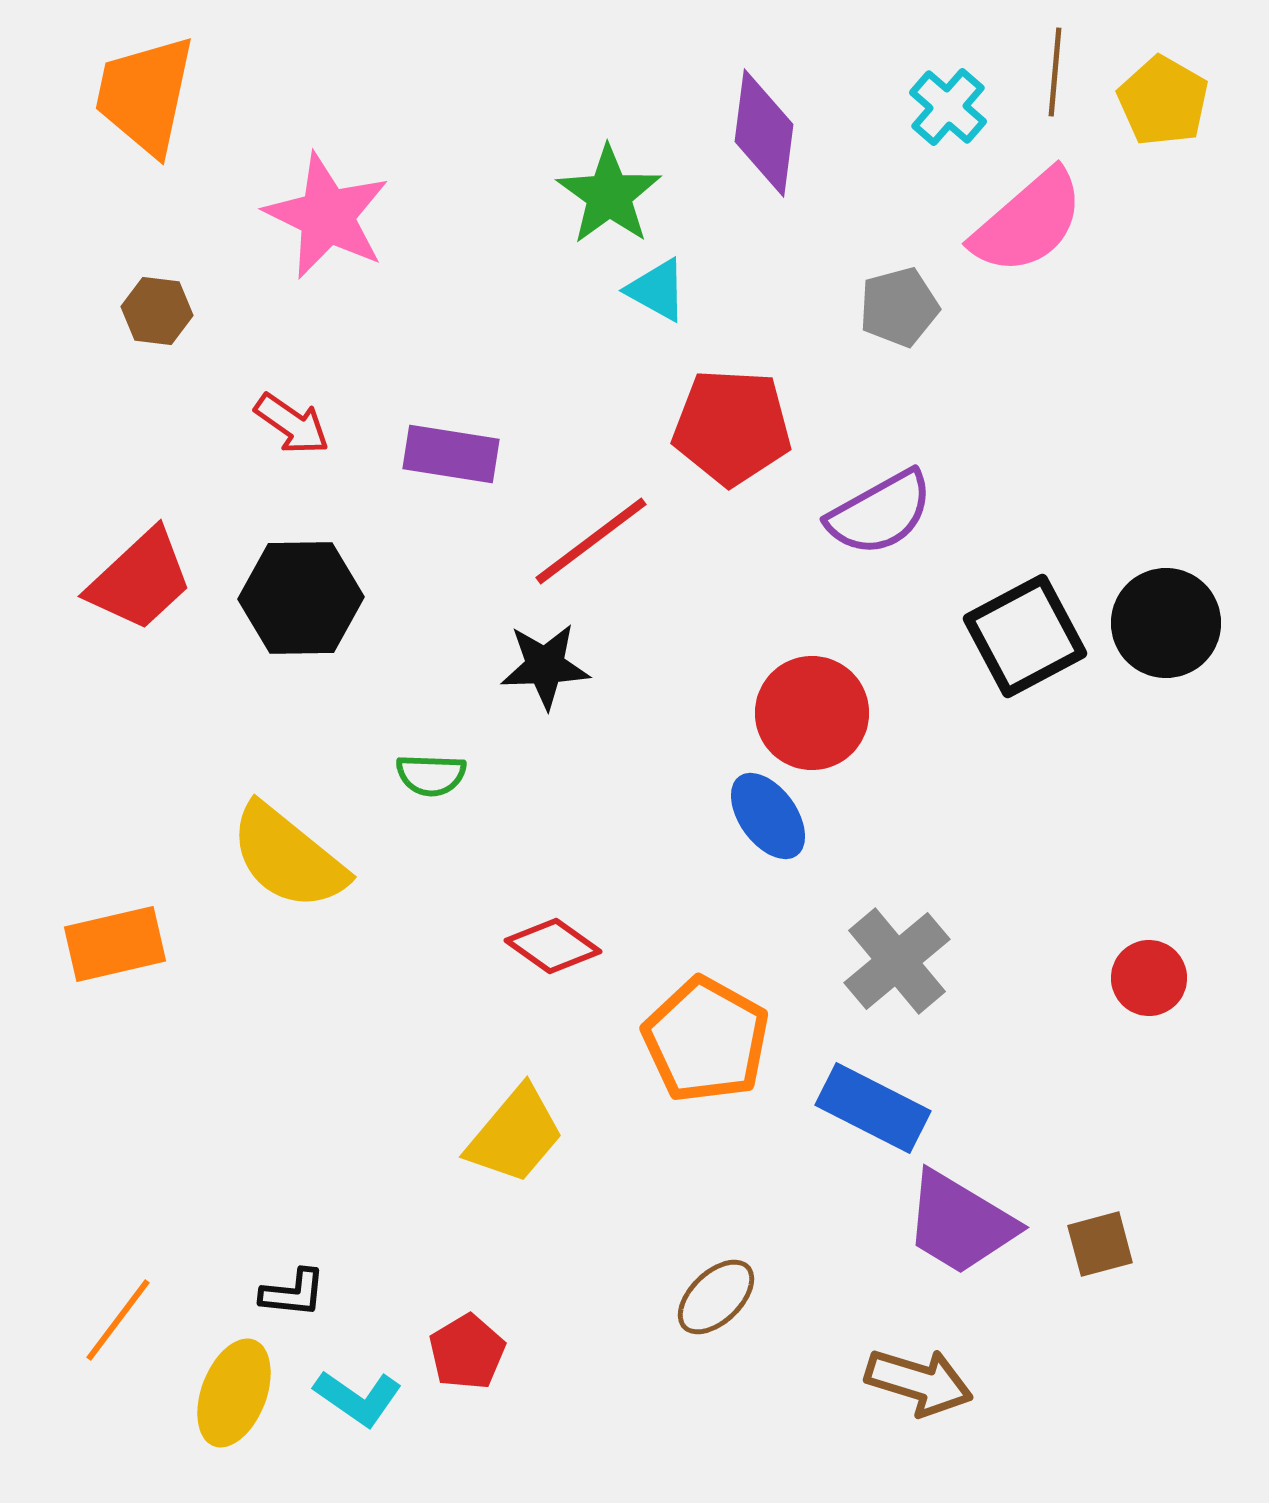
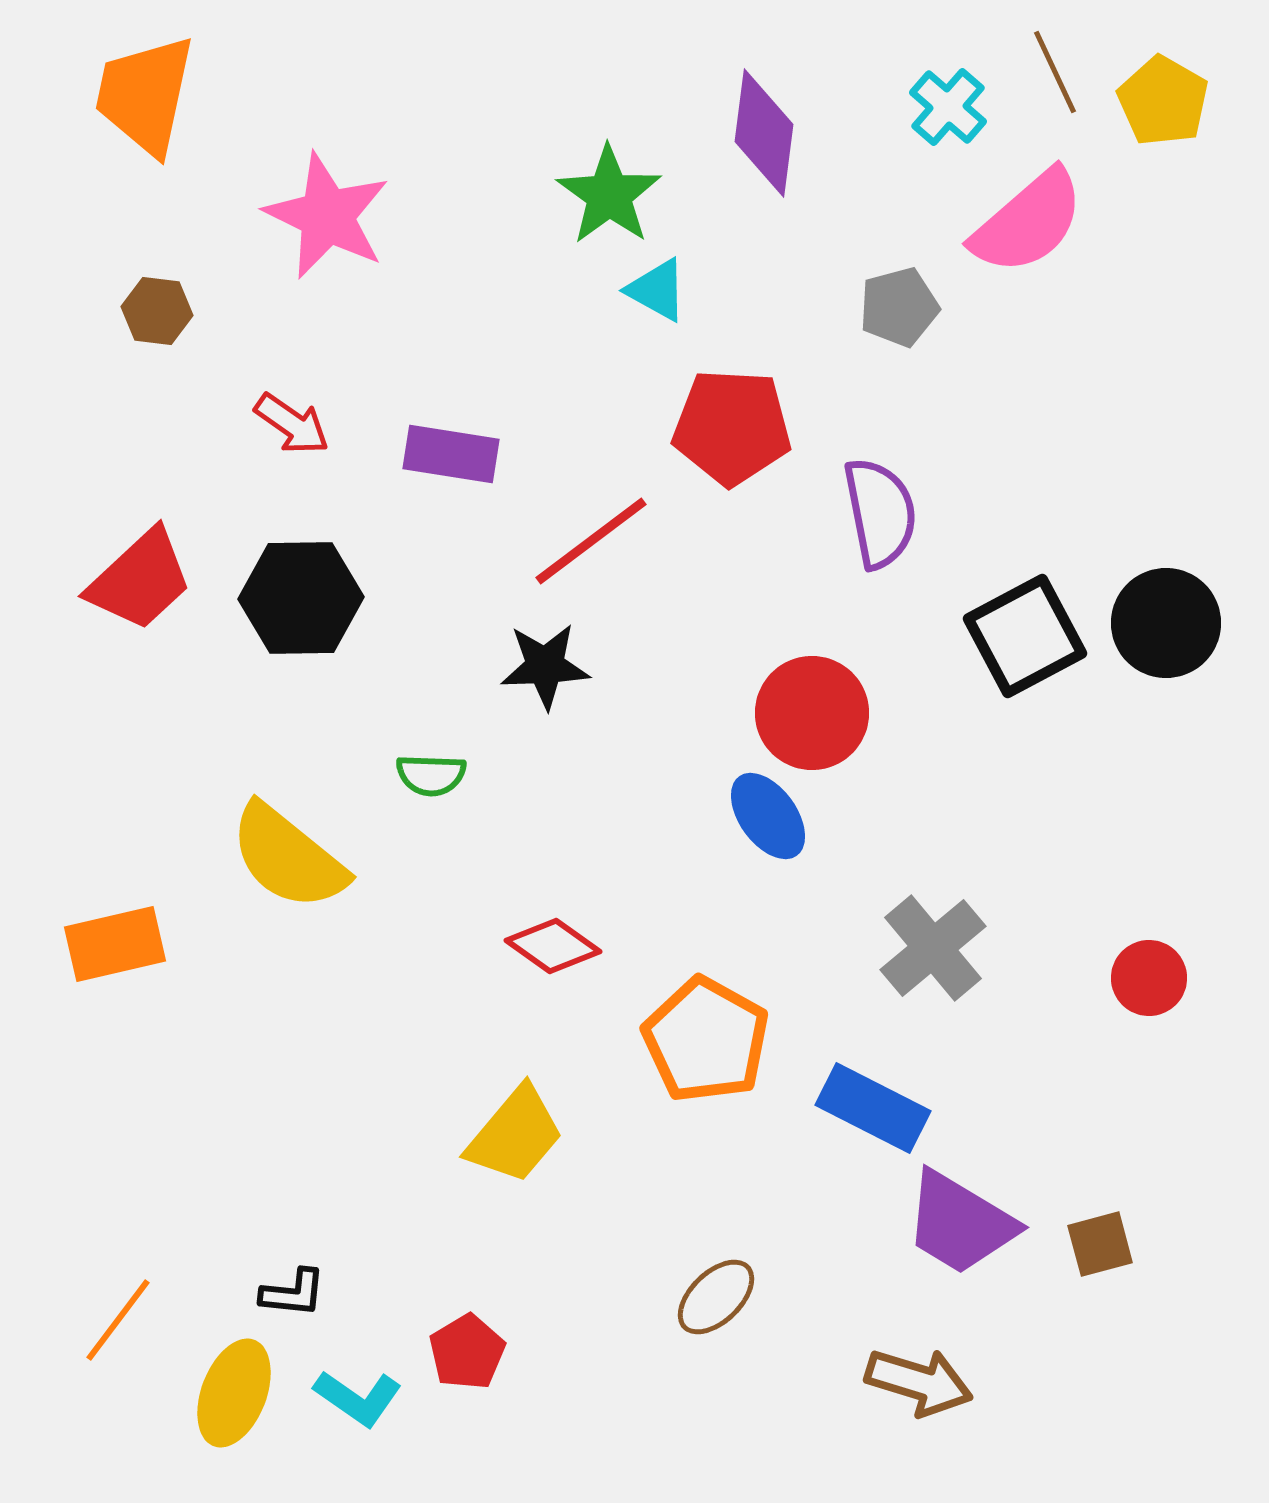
brown line at (1055, 72): rotated 30 degrees counterclockwise
purple semicircle at (880, 513): rotated 72 degrees counterclockwise
gray cross at (897, 961): moved 36 px right, 13 px up
